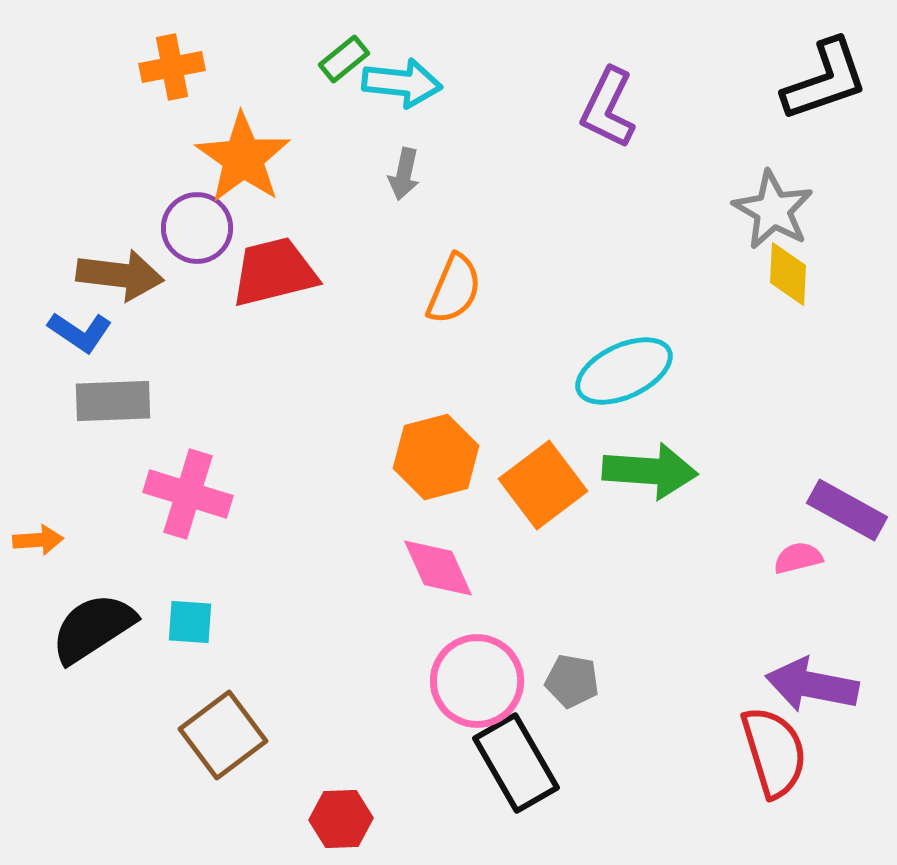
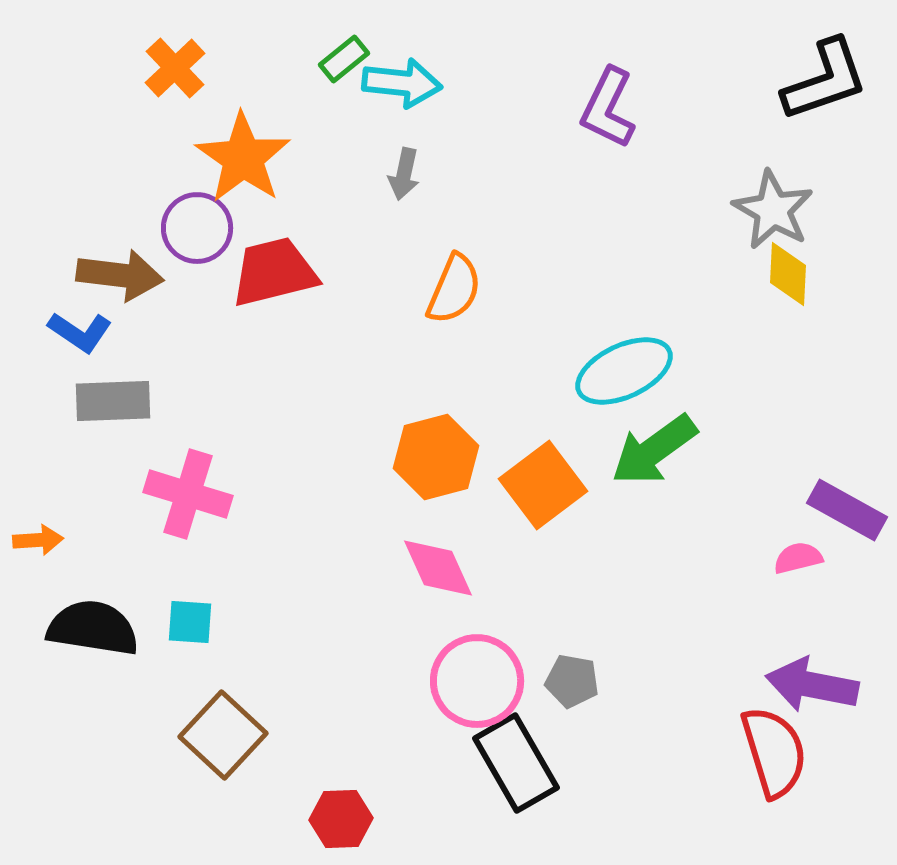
orange cross: moved 3 px right, 1 px down; rotated 32 degrees counterclockwise
green arrow: moved 4 px right, 21 px up; rotated 140 degrees clockwise
black semicircle: rotated 42 degrees clockwise
brown square: rotated 10 degrees counterclockwise
